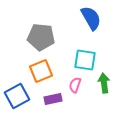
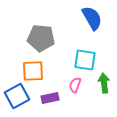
blue semicircle: moved 1 px right
gray pentagon: moved 1 px down
orange square: moved 8 px left; rotated 20 degrees clockwise
purple rectangle: moved 3 px left, 1 px up
